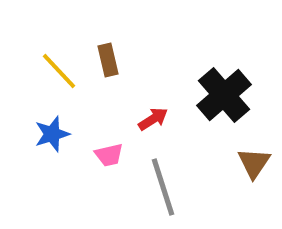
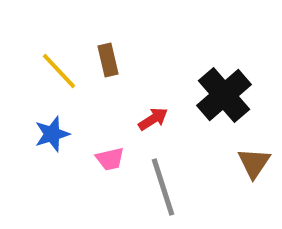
pink trapezoid: moved 1 px right, 4 px down
